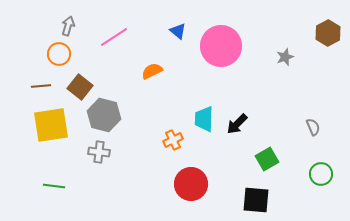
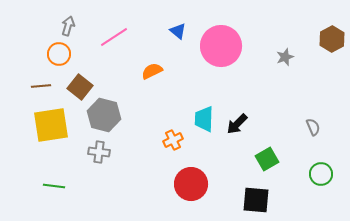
brown hexagon: moved 4 px right, 6 px down
